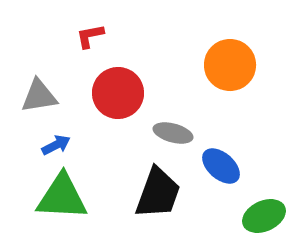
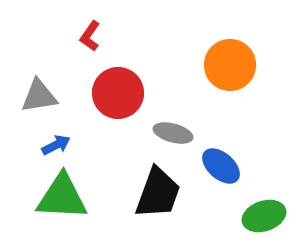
red L-shape: rotated 44 degrees counterclockwise
green ellipse: rotated 6 degrees clockwise
